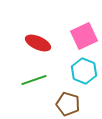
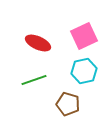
cyan hexagon: rotated 25 degrees clockwise
